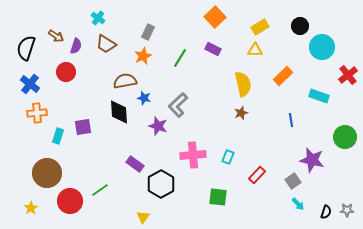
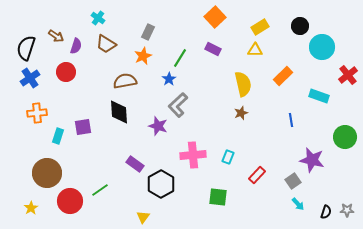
blue cross at (30, 84): moved 6 px up; rotated 18 degrees clockwise
blue star at (144, 98): moved 25 px right, 19 px up; rotated 24 degrees clockwise
